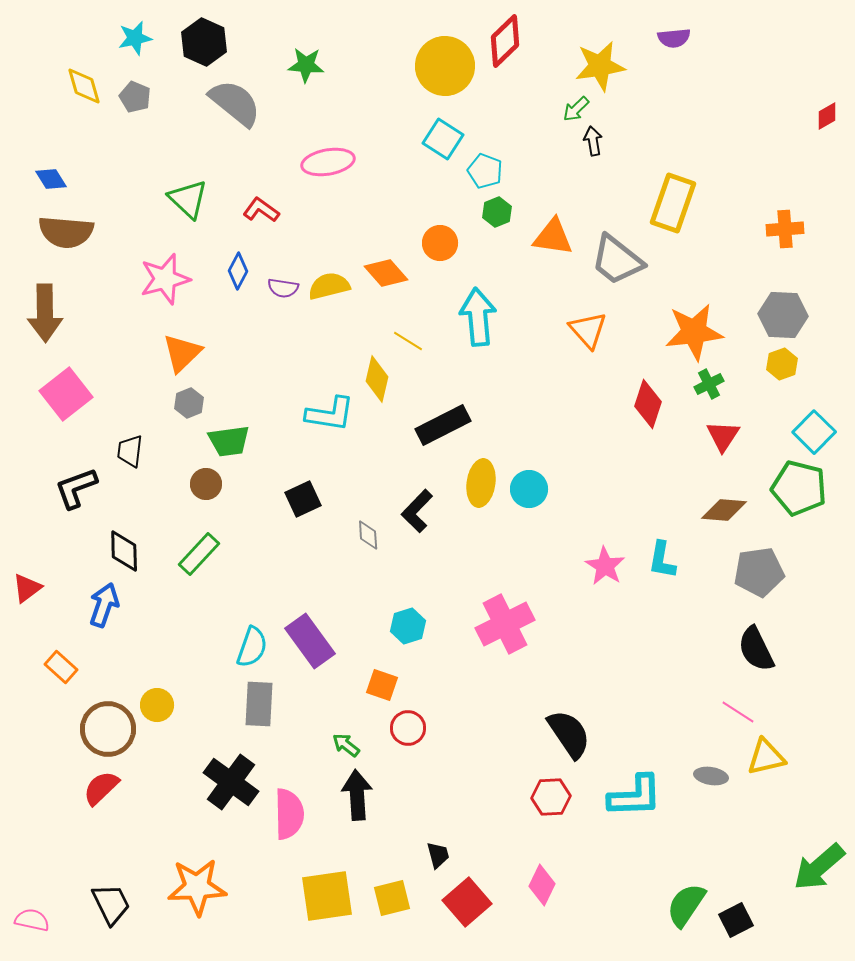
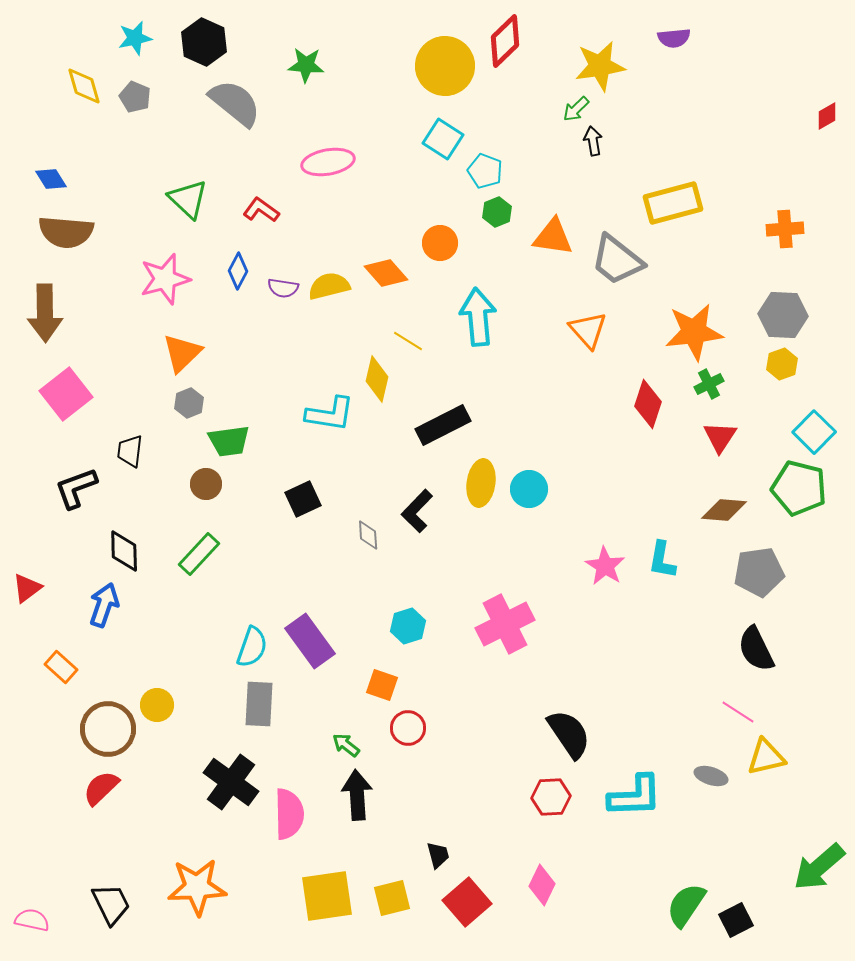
yellow rectangle at (673, 203): rotated 56 degrees clockwise
red triangle at (723, 436): moved 3 px left, 1 px down
gray ellipse at (711, 776): rotated 8 degrees clockwise
